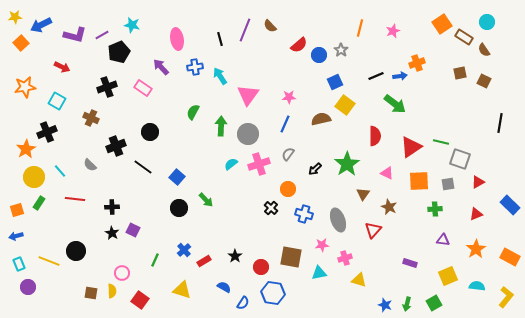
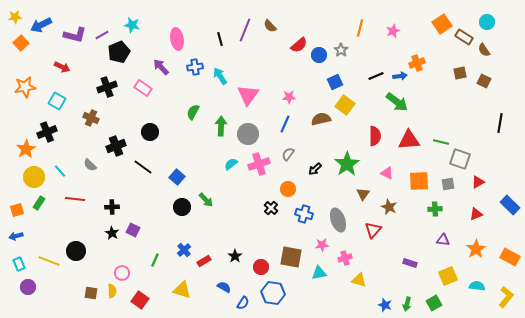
green arrow at (395, 104): moved 2 px right, 2 px up
red triangle at (411, 147): moved 2 px left, 7 px up; rotated 30 degrees clockwise
black circle at (179, 208): moved 3 px right, 1 px up
